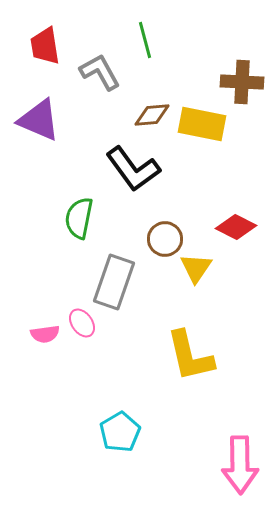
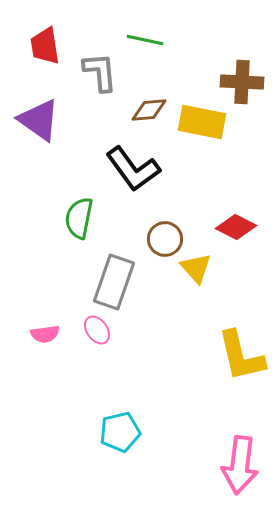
green line: rotated 63 degrees counterclockwise
gray L-shape: rotated 24 degrees clockwise
brown diamond: moved 3 px left, 5 px up
purple triangle: rotated 12 degrees clockwise
yellow rectangle: moved 2 px up
yellow triangle: rotated 16 degrees counterclockwise
pink ellipse: moved 15 px right, 7 px down
yellow L-shape: moved 51 px right
cyan pentagon: rotated 18 degrees clockwise
pink arrow: rotated 8 degrees clockwise
